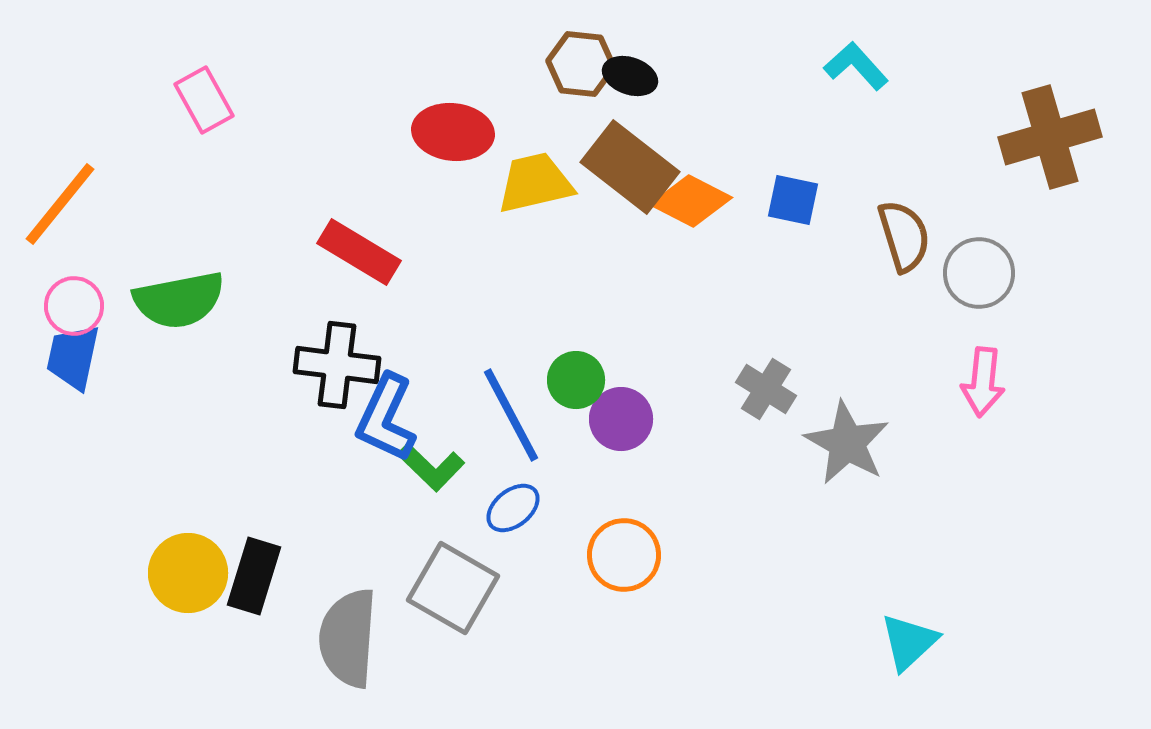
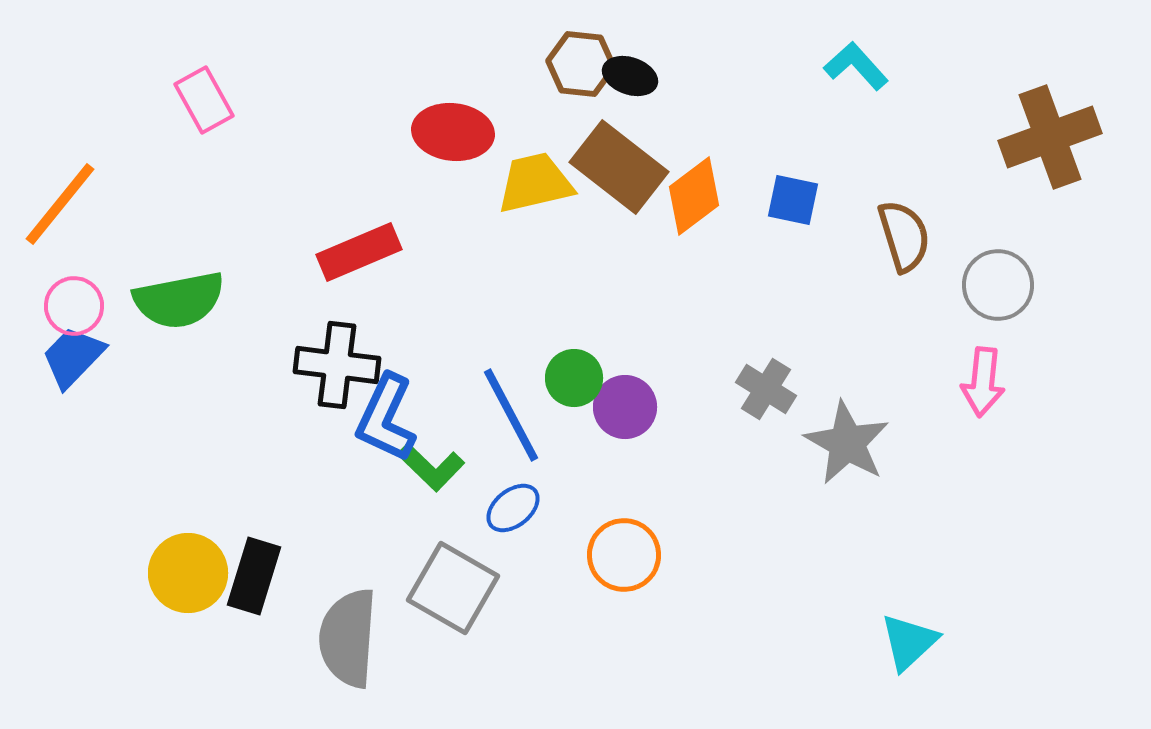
brown cross: rotated 4 degrees counterclockwise
brown rectangle: moved 11 px left
orange diamond: moved 3 px right, 5 px up; rotated 64 degrees counterclockwise
red rectangle: rotated 54 degrees counterclockwise
gray circle: moved 19 px right, 12 px down
blue trapezoid: rotated 32 degrees clockwise
green circle: moved 2 px left, 2 px up
purple circle: moved 4 px right, 12 px up
